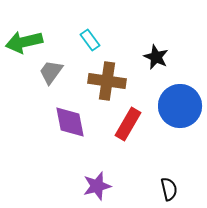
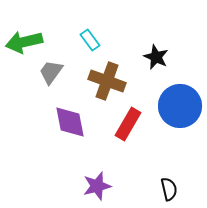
brown cross: rotated 12 degrees clockwise
